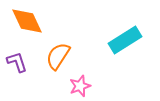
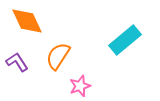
cyan rectangle: rotated 8 degrees counterclockwise
purple L-shape: rotated 15 degrees counterclockwise
